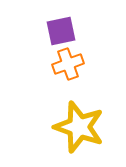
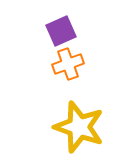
purple square: rotated 12 degrees counterclockwise
